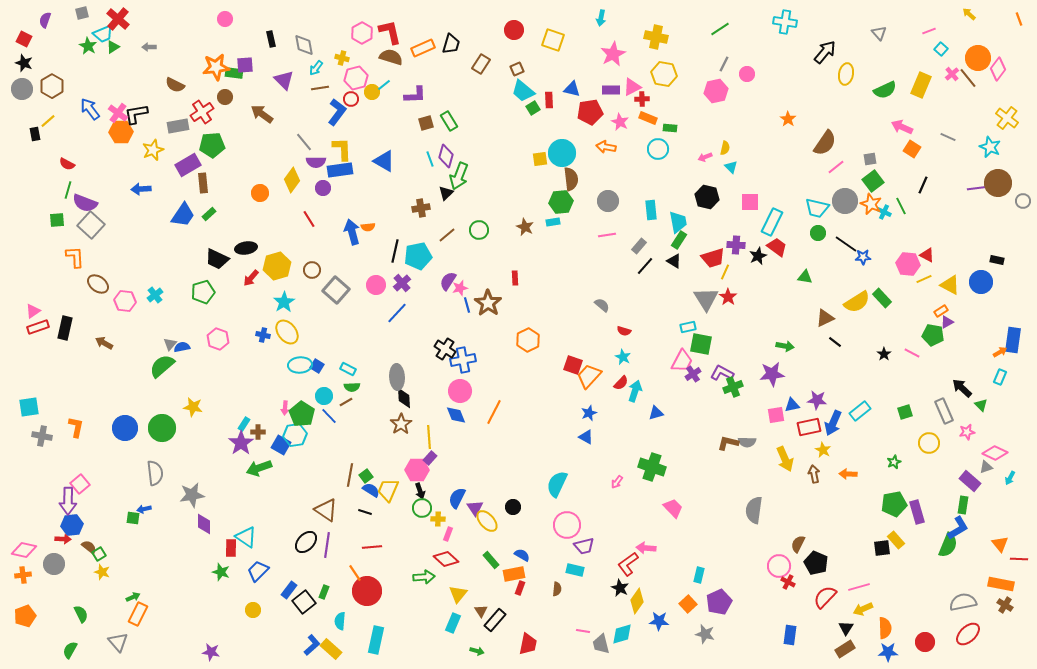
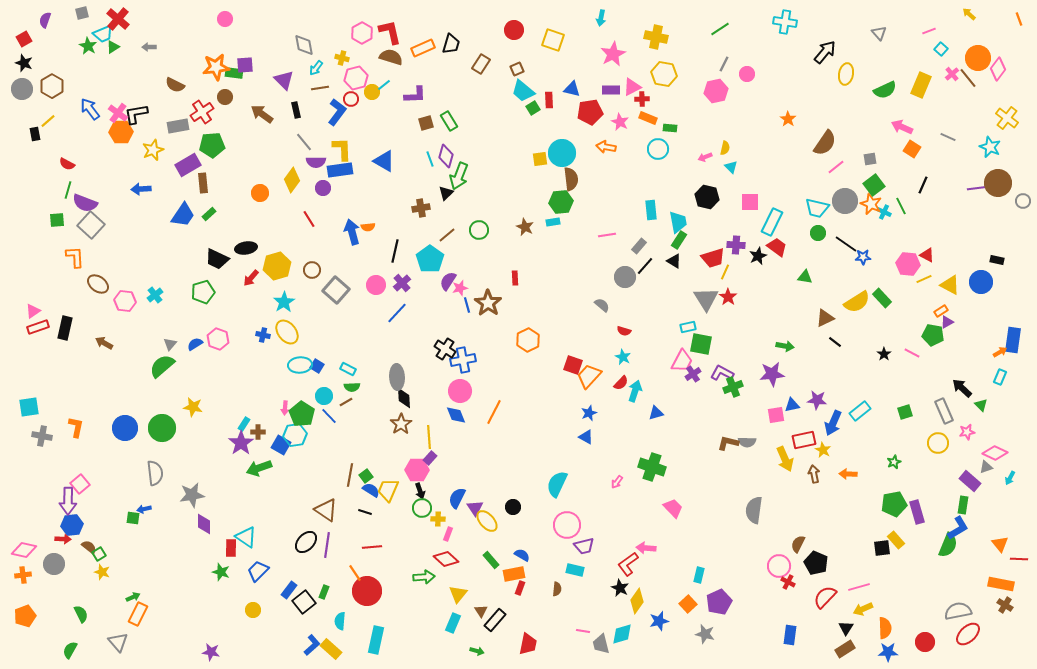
red square at (24, 39): rotated 35 degrees clockwise
black rectangle at (271, 39): moved 25 px right, 71 px down
green square at (873, 181): moved 1 px right, 4 px down
gray circle at (608, 201): moved 17 px right, 76 px down
cyan pentagon at (418, 256): moved 12 px right, 3 px down; rotated 24 degrees counterclockwise
blue semicircle at (182, 347): moved 13 px right, 3 px up; rotated 21 degrees counterclockwise
red rectangle at (809, 427): moved 5 px left, 13 px down
yellow circle at (929, 443): moved 9 px right
gray semicircle at (963, 602): moved 5 px left, 9 px down
blue star at (659, 621): rotated 18 degrees counterclockwise
